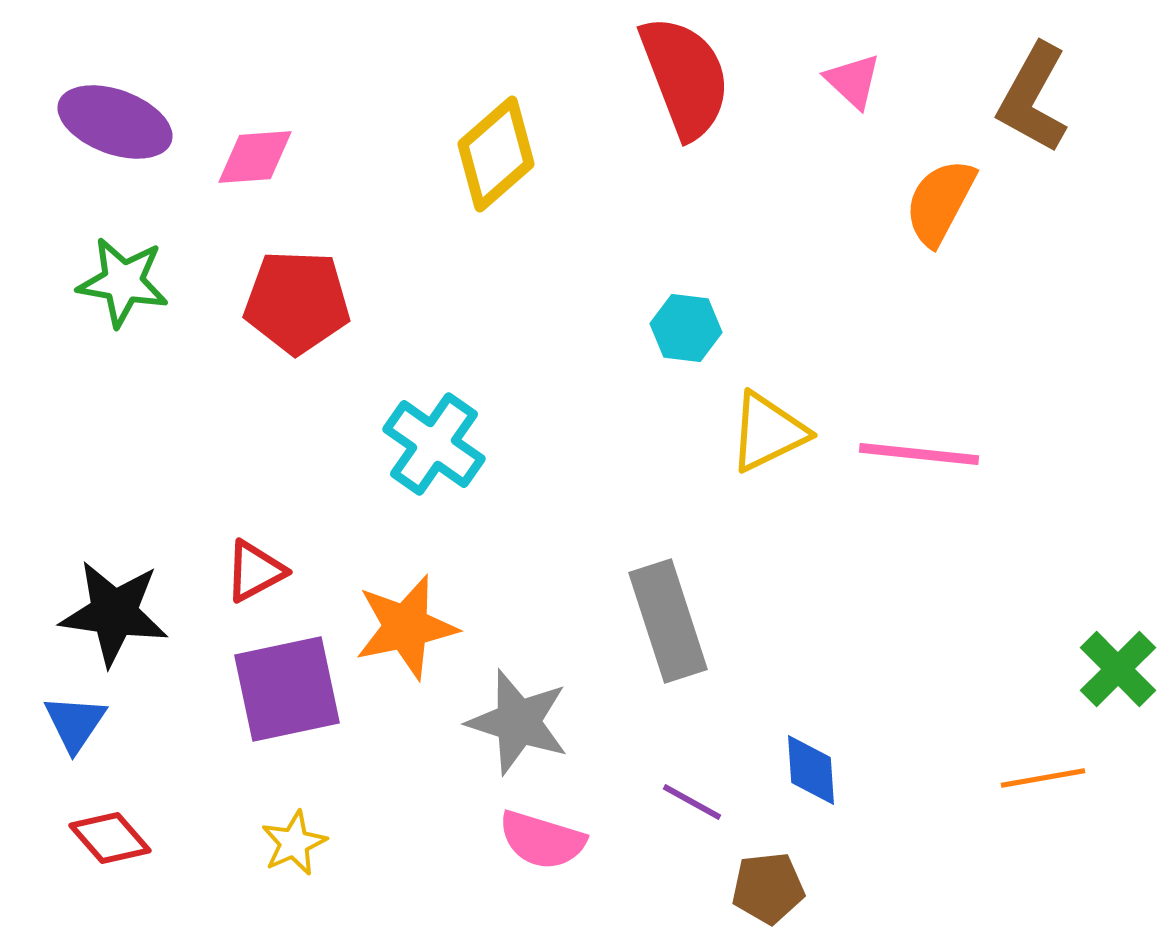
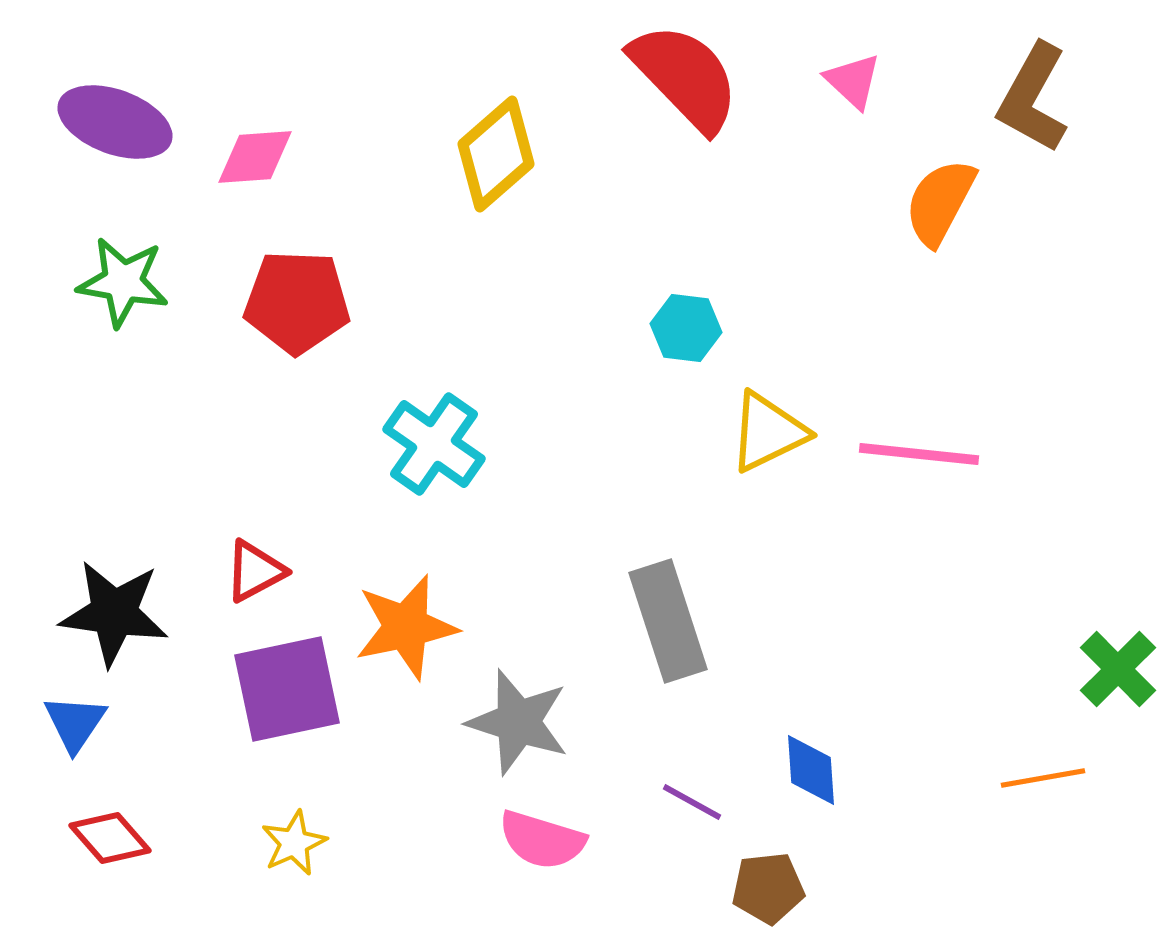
red semicircle: rotated 23 degrees counterclockwise
